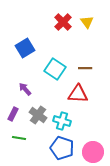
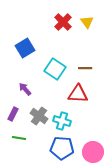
gray cross: moved 1 px right, 1 px down
blue pentagon: rotated 15 degrees counterclockwise
